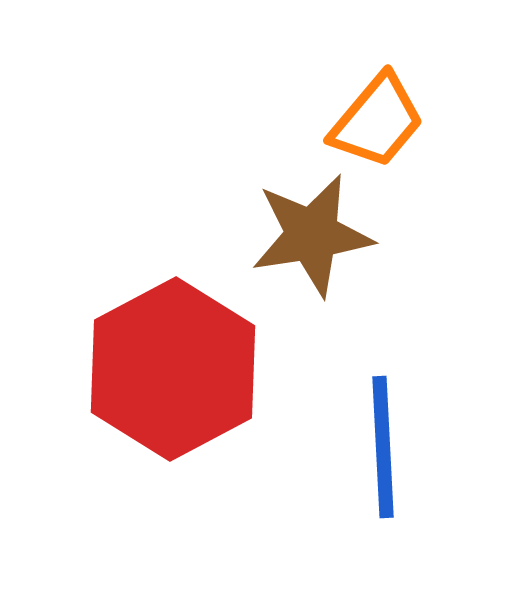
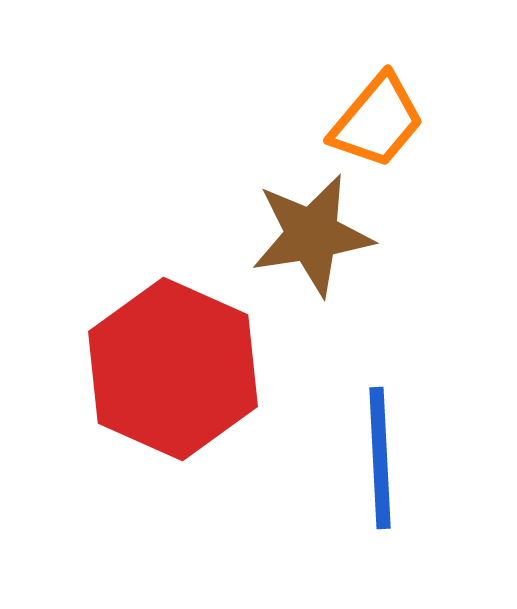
red hexagon: rotated 8 degrees counterclockwise
blue line: moved 3 px left, 11 px down
